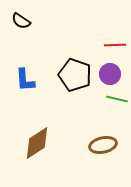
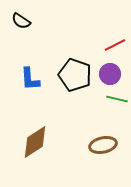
red line: rotated 25 degrees counterclockwise
blue L-shape: moved 5 px right, 1 px up
brown diamond: moved 2 px left, 1 px up
